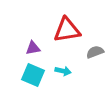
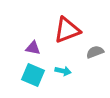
red triangle: rotated 12 degrees counterclockwise
purple triangle: rotated 21 degrees clockwise
